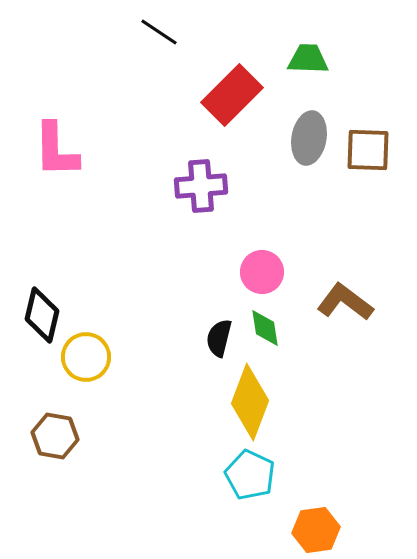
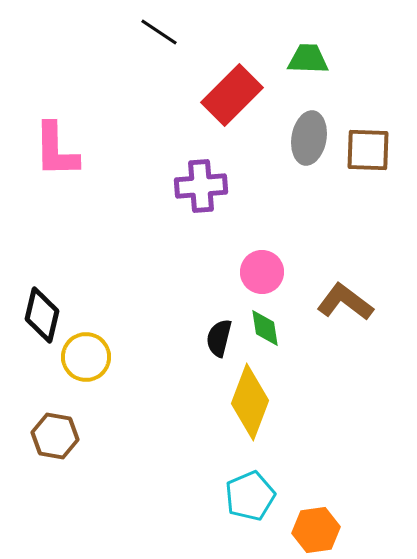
cyan pentagon: moved 21 px down; rotated 24 degrees clockwise
